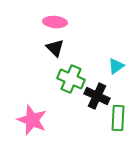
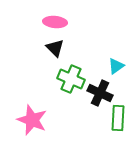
black cross: moved 3 px right, 3 px up
